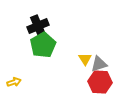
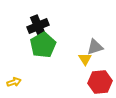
gray triangle: moved 4 px left, 17 px up
red hexagon: rotated 10 degrees counterclockwise
